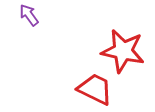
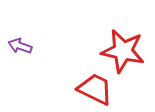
purple arrow: moved 9 px left, 31 px down; rotated 35 degrees counterclockwise
